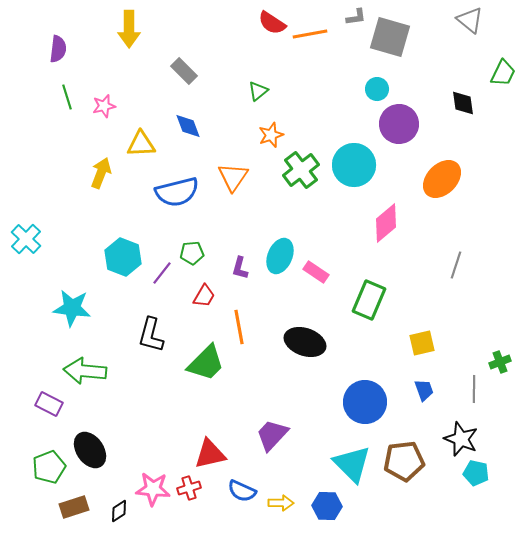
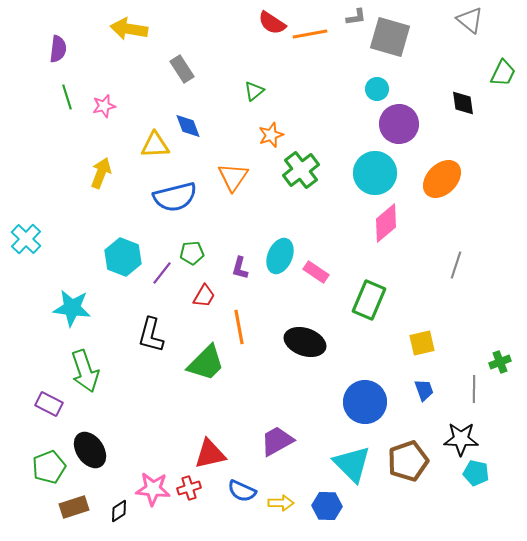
yellow arrow at (129, 29): rotated 99 degrees clockwise
gray rectangle at (184, 71): moved 2 px left, 2 px up; rotated 12 degrees clockwise
green triangle at (258, 91): moved 4 px left
yellow triangle at (141, 144): moved 14 px right, 1 px down
cyan circle at (354, 165): moved 21 px right, 8 px down
blue semicircle at (177, 192): moved 2 px left, 5 px down
green arrow at (85, 371): rotated 114 degrees counterclockwise
purple trapezoid at (272, 435): moved 5 px right, 6 px down; rotated 18 degrees clockwise
black star at (461, 439): rotated 20 degrees counterclockwise
brown pentagon at (404, 461): moved 4 px right; rotated 12 degrees counterclockwise
